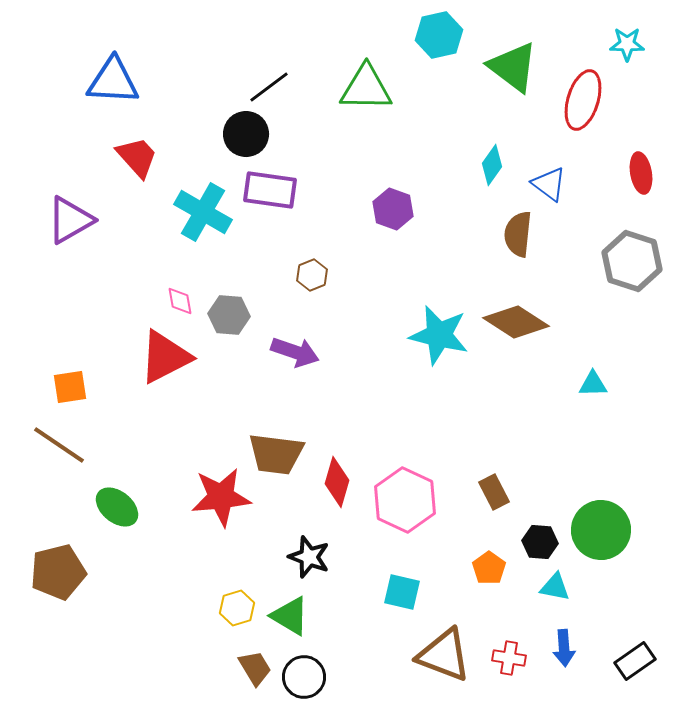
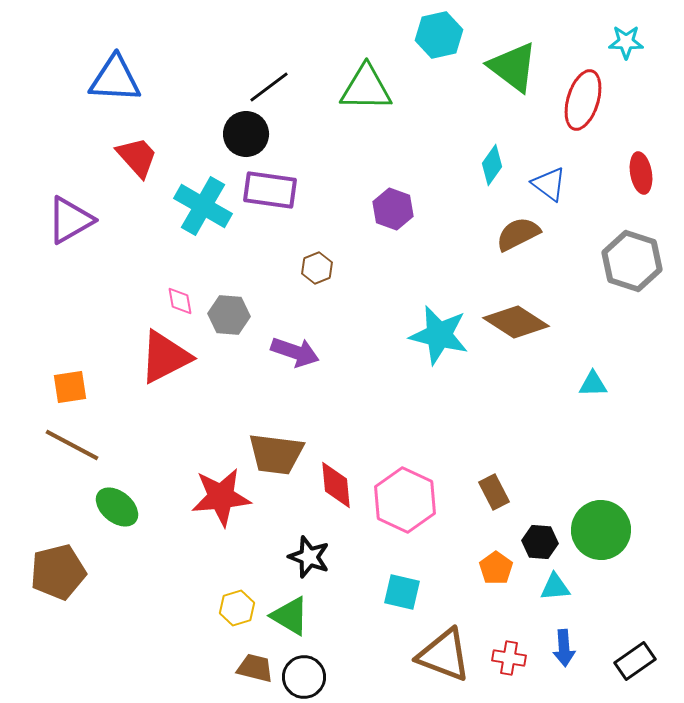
cyan star at (627, 44): moved 1 px left, 2 px up
blue triangle at (113, 81): moved 2 px right, 2 px up
cyan cross at (203, 212): moved 6 px up
brown semicircle at (518, 234): rotated 57 degrees clockwise
brown hexagon at (312, 275): moved 5 px right, 7 px up
brown line at (59, 445): moved 13 px right; rotated 6 degrees counterclockwise
red diamond at (337, 482): moved 1 px left, 3 px down; rotated 21 degrees counterclockwise
orange pentagon at (489, 568): moved 7 px right
cyan triangle at (555, 587): rotated 16 degrees counterclockwise
brown trapezoid at (255, 668): rotated 45 degrees counterclockwise
